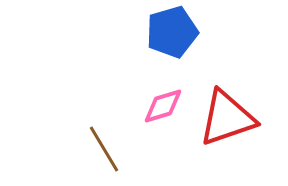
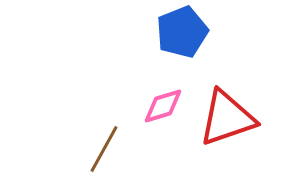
blue pentagon: moved 10 px right; rotated 6 degrees counterclockwise
brown line: rotated 60 degrees clockwise
